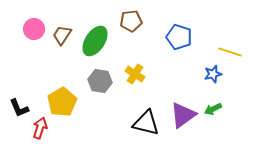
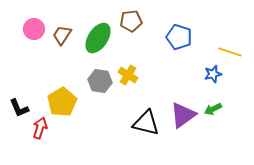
green ellipse: moved 3 px right, 3 px up
yellow cross: moved 7 px left, 1 px down
